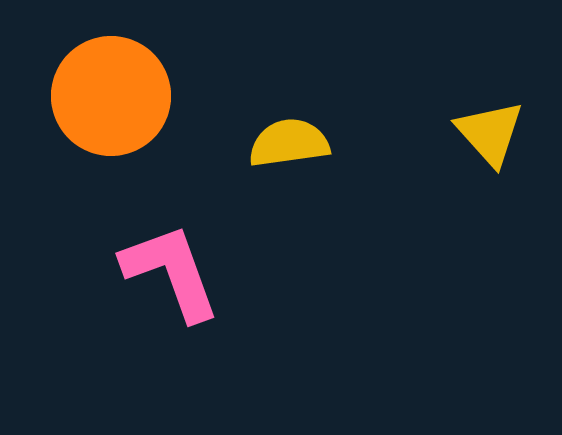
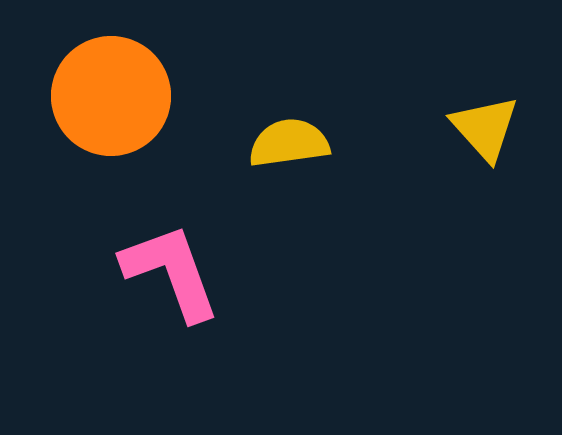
yellow triangle: moved 5 px left, 5 px up
